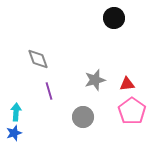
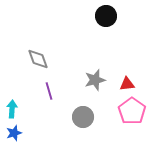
black circle: moved 8 px left, 2 px up
cyan arrow: moved 4 px left, 3 px up
